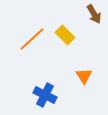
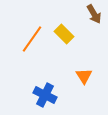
yellow rectangle: moved 1 px left, 1 px up
orange line: rotated 12 degrees counterclockwise
